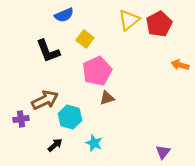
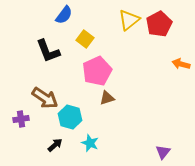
blue semicircle: rotated 30 degrees counterclockwise
orange arrow: moved 1 px right, 1 px up
brown arrow: moved 2 px up; rotated 60 degrees clockwise
cyan star: moved 4 px left
